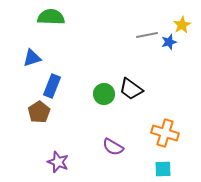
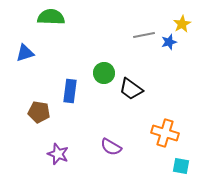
yellow star: moved 1 px up
gray line: moved 3 px left
blue triangle: moved 7 px left, 5 px up
blue rectangle: moved 18 px right, 5 px down; rotated 15 degrees counterclockwise
green circle: moved 21 px up
brown pentagon: rotated 30 degrees counterclockwise
purple semicircle: moved 2 px left
purple star: moved 8 px up
cyan square: moved 18 px right, 3 px up; rotated 12 degrees clockwise
